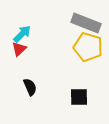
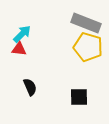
red triangle: rotated 49 degrees clockwise
